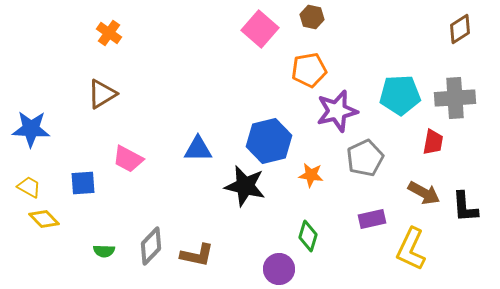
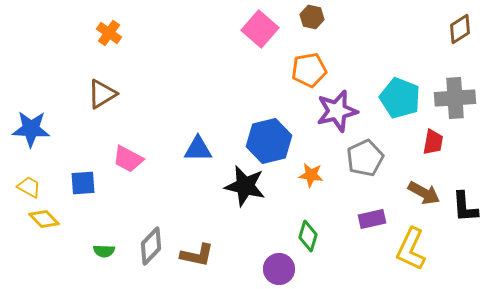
cyan pentagon: moved 3 px down; rotated 24 degrees clockwise
